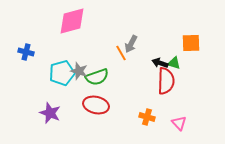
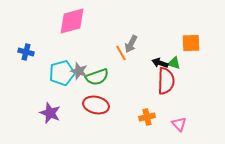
orange cross: rotated 28 degrees counterclockwise
pink triangle: moved 1 px down
